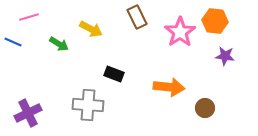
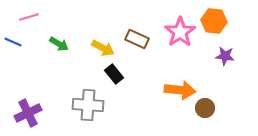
brown rectangle: moved 22 px down; rotated 40 degrees counterclockwise
orange hexagon: moved 1 px left
yellow arrow: moved 12 px right, 19 px down
black rectangle: rotated 30 degrees clockwise
orange arrow: moved 11 px right, 3 px down
